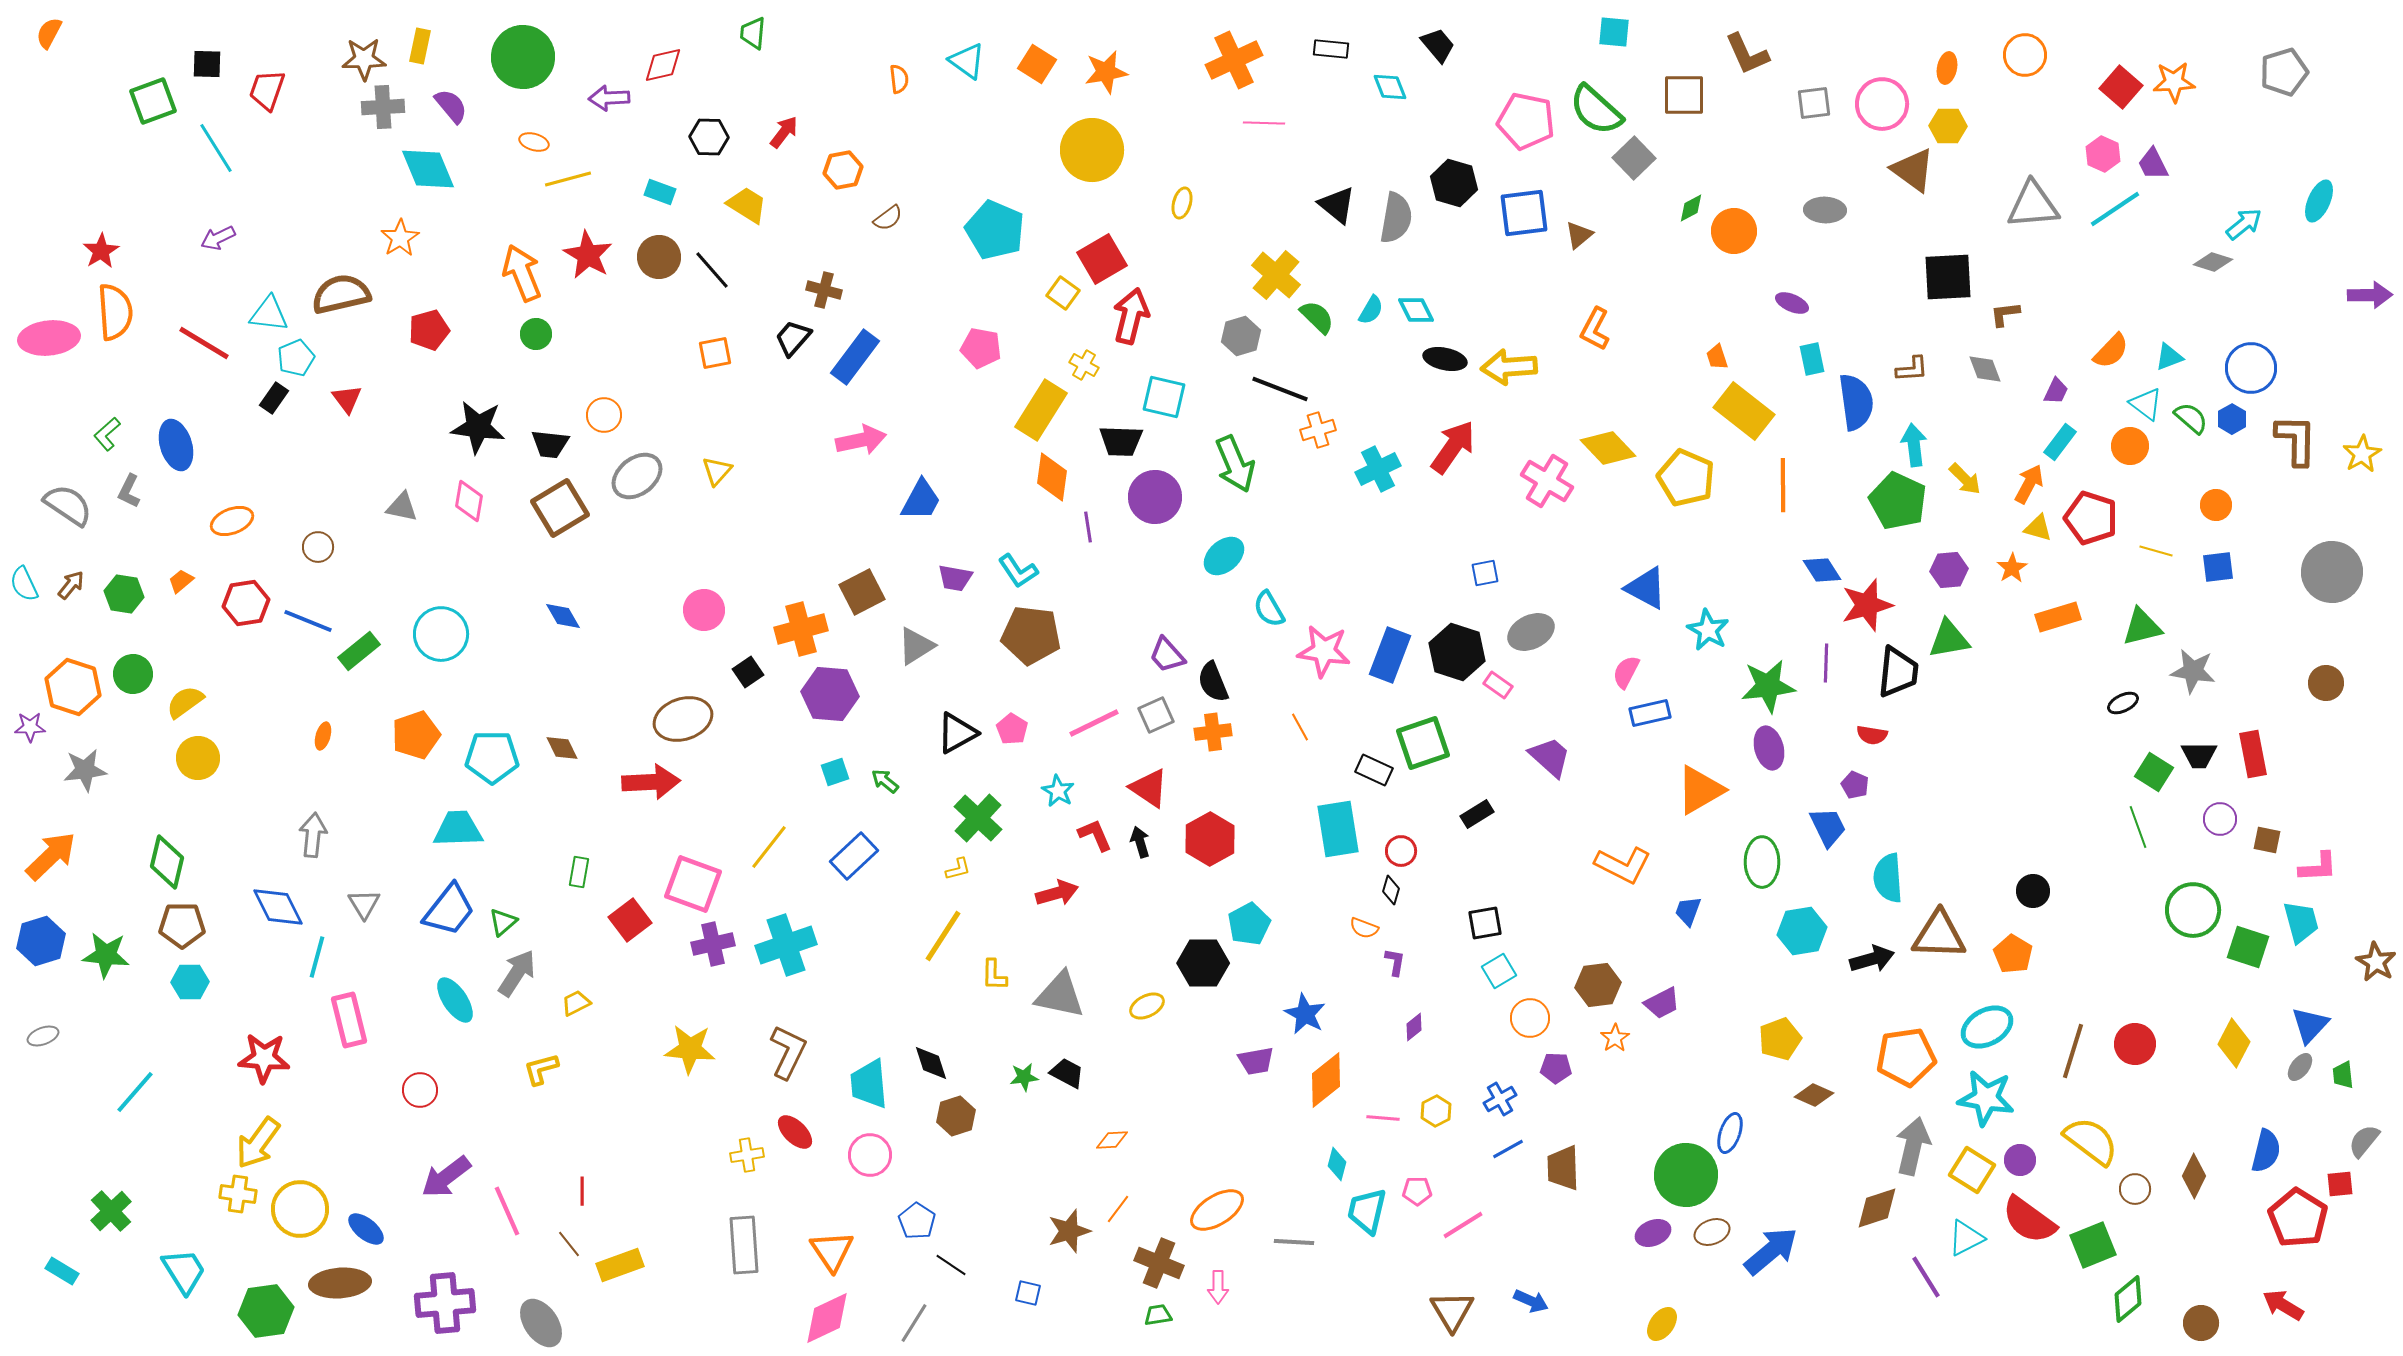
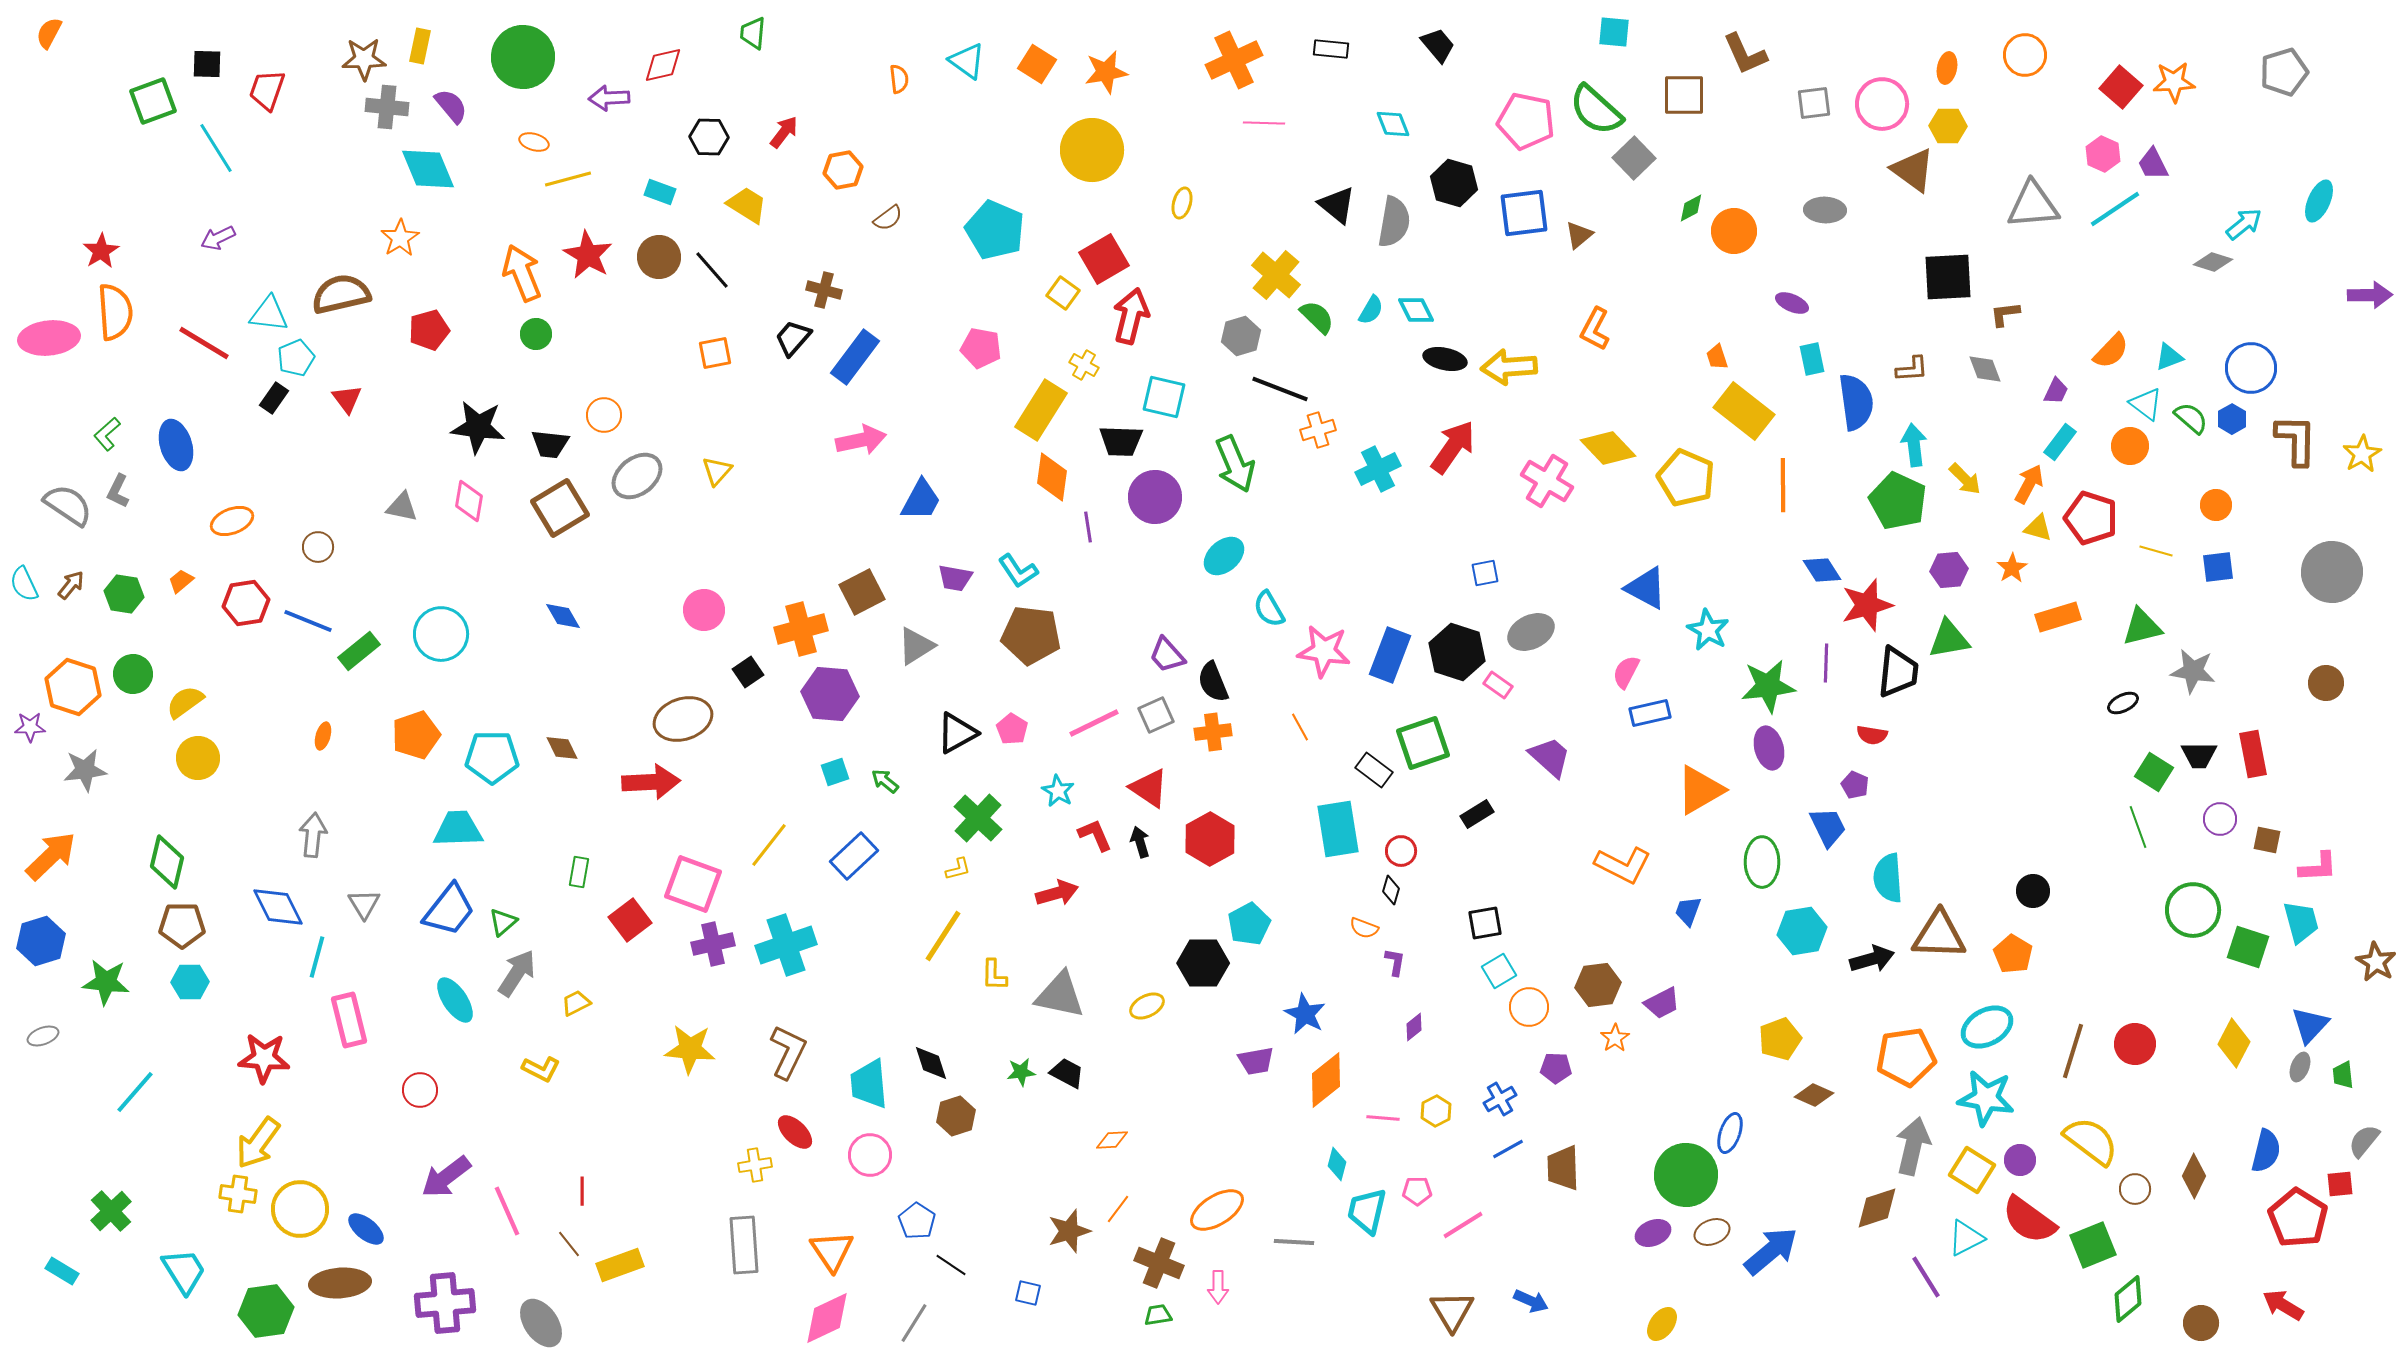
brown L-shape at (1747, 54): moved 2 px left
cyan diamond at (1390, 87): moved 3 px right, 37 px down
gray cross at (383, 107): moved 4 px right; rotated 9 degrees clockwise
gray semicircle at (1396, 218): moved 2 px left, 4 px down
red square at (1102, 259): moved 2 px right
gray L-shape at (129, 491): moved 11 px left
black rectangle at (1374, 770): rotated 12 degrees clockwise
yellow line at (769, 847): moved 2 px up
green star at (106, 955): moved 27 px down
orange circle at (1530, 1018): moved 1 px left, 11 px up
gray ellipse at (2300, 1067): rotated 16 degrees counterclockwise
yellow L-shape at (541, 1069): rotated 138 degrees counterclockwise
green star at (1024, 1077): moved 3 px left, 5 px up
yellow cross at (747, 1155): moved 8 px right, 10 px down
